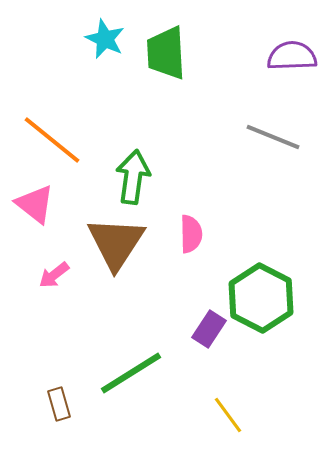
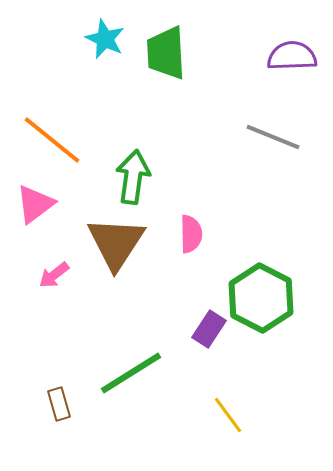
pink triangle: rotated 45 degrees clockwise
